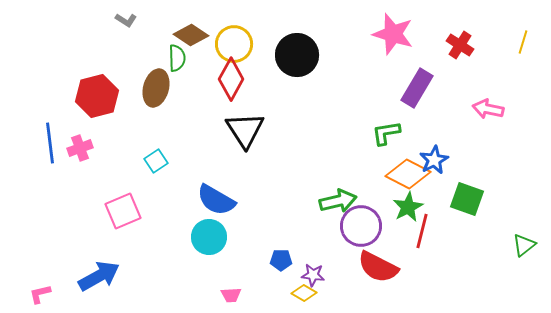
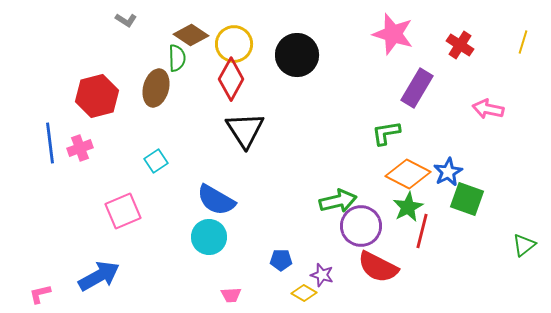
blue star: moved 14 px right, 12 px down
purple star: moved 9 px right; rotated 10 degrees clockwise
